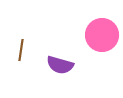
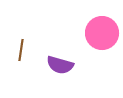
pink circle: moved 2 px up
